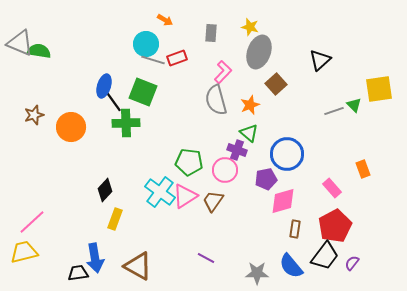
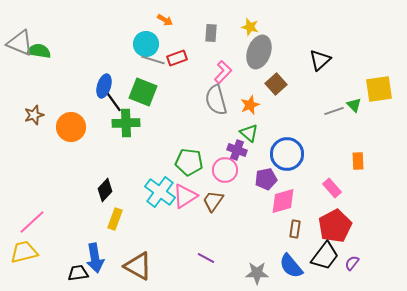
orange rectangle at (363, 169): moved 5 px left, 8 px up; rotated 18 degrees clockwise
